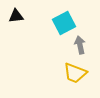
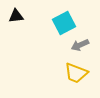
gray arrow: rotated 102 degrees counterclockwise
yellow trapezoid: moved 1 px right
